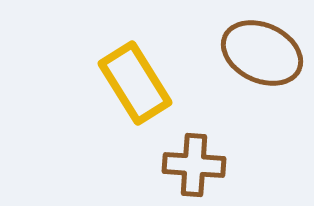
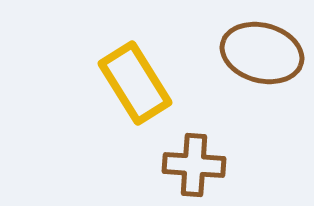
brown ellipse: rotated 10 degrees counterclockwise
